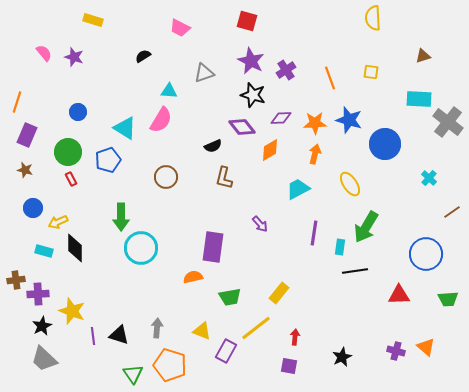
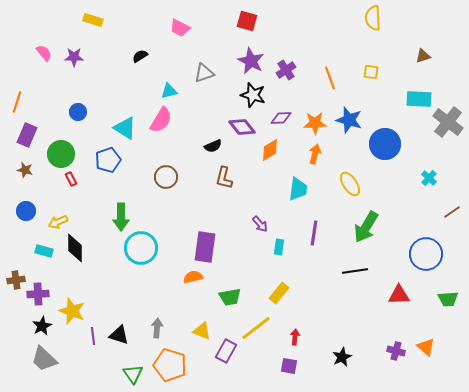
black semicircle at (143, 56): moved 3 px left
purple star at (74, 57): rotated 18 degrees counterclockwise
cyan triangle at (169, 91): rotated 18 degrees counterclockwise
green circle at (68, 152): moved 7 px left, 2 px down
cyan trapezoid at (298, 189): rotated 125 degrees clockwise
blue circle at (33, 208): moved 7 px left, 3 px down
purple rectangle at (213, 247): moved 8 px left
cyan rectangle at (340, 247): moved 61 px left
